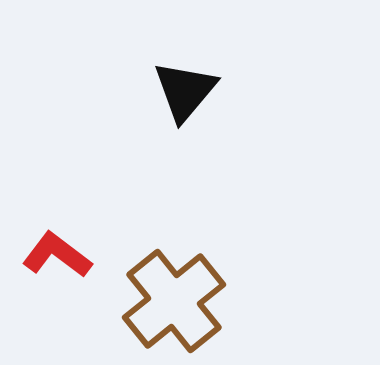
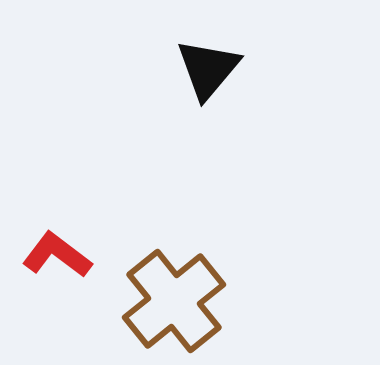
black triangle: moved 23 px right, 22 px up
